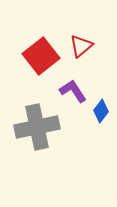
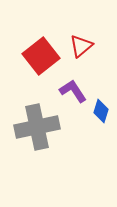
blue diamond: rotated 20 degrees counterclockwise
